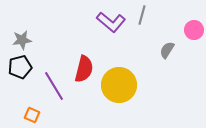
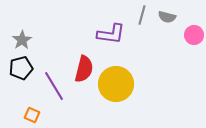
purple L-shape: moved 12 px down; rotated 32 degrees counterclockwise
pink circle: moved 5 px down
gray star: rotated 24 degrees counterclockwise
gray semicircle: moved 33 px up; rotated 108 degrees counterclockwise
black pentagon: moved 1 px right, 1 px down
yellow circle: moved 3 px left, 1 px up
